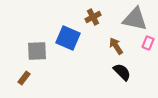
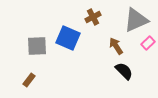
gray triangle: moved 1 px right, 1 px down; rotated 36 degrees counterclockwise
pink rectangle: rotated 24 degrees clockwise
gray square: moved 5 px up
black semicircle: moved 2 px right, 1 px up
brown rectangle: moved 5 px right, 2 px down
